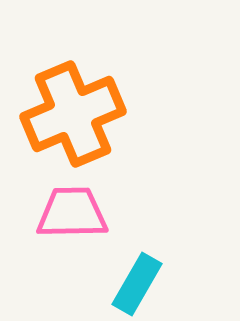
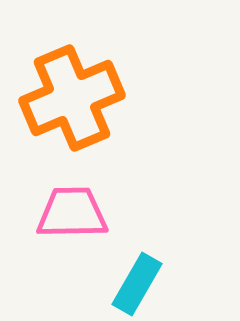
orange cross: moved 1 px left, 16 px up
